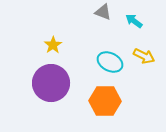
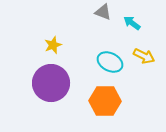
cyan arrow: moved 2 px left, 2 px down
yellow star: rotated 12 degrees clockwise
